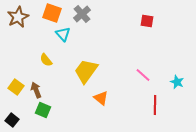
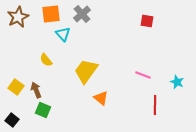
orange square: moved 1 px left, 1 px down; rotated 24 degrees counterclockwise
pink line: rotated 21 degrees counterclockwise
